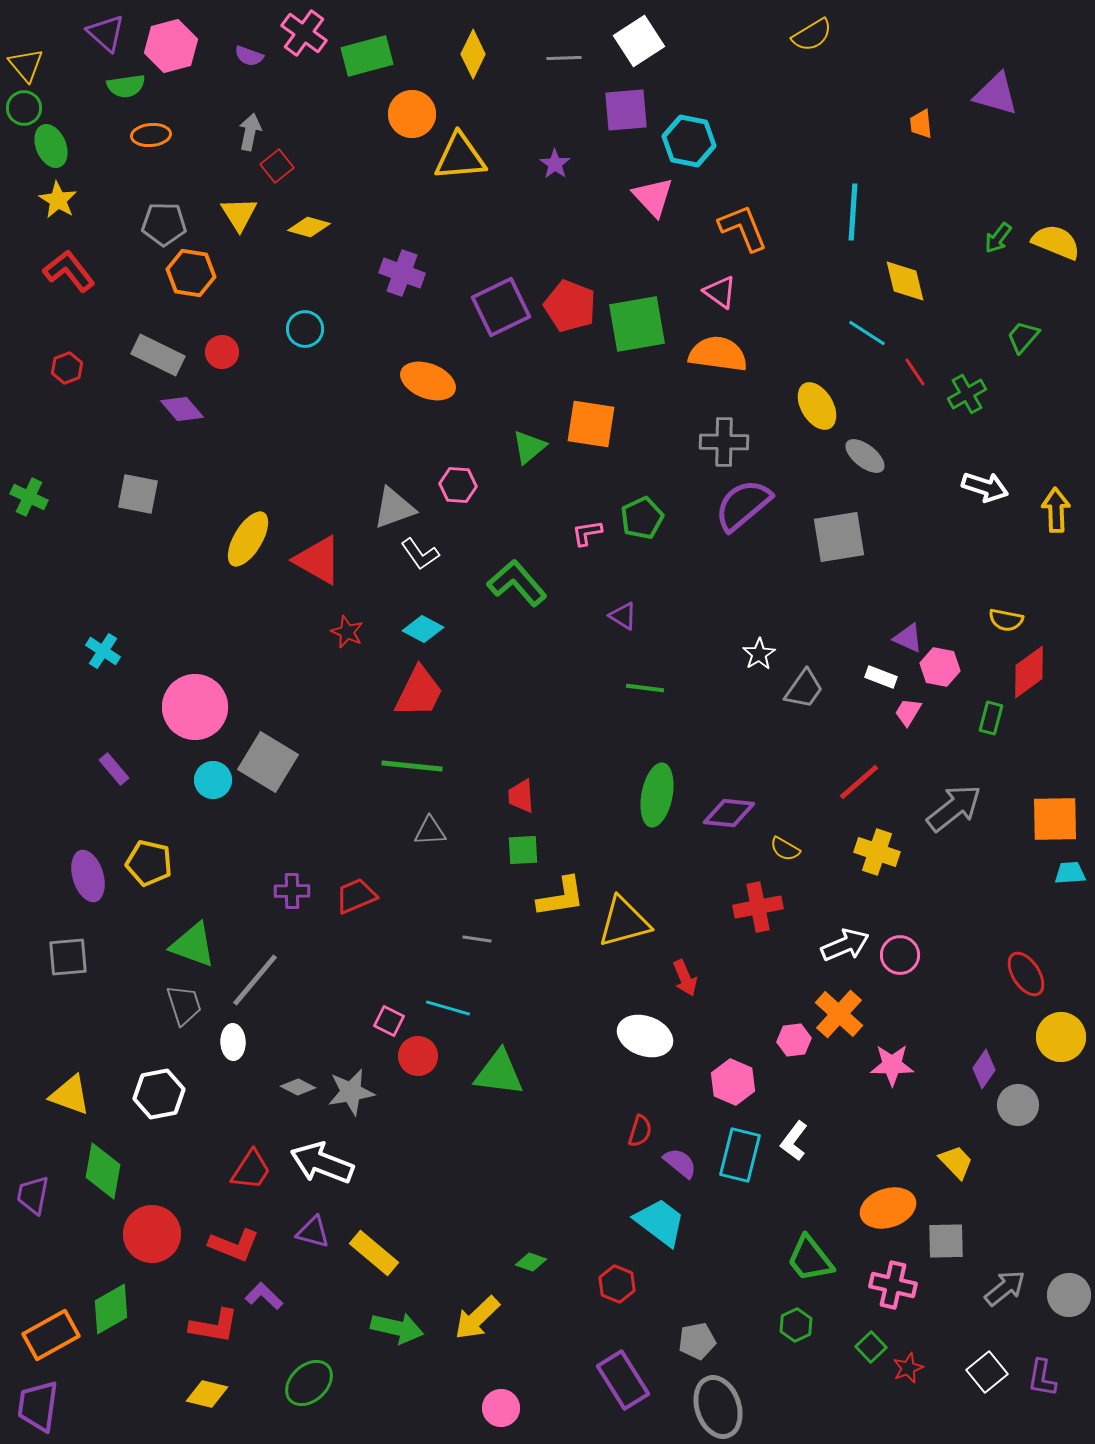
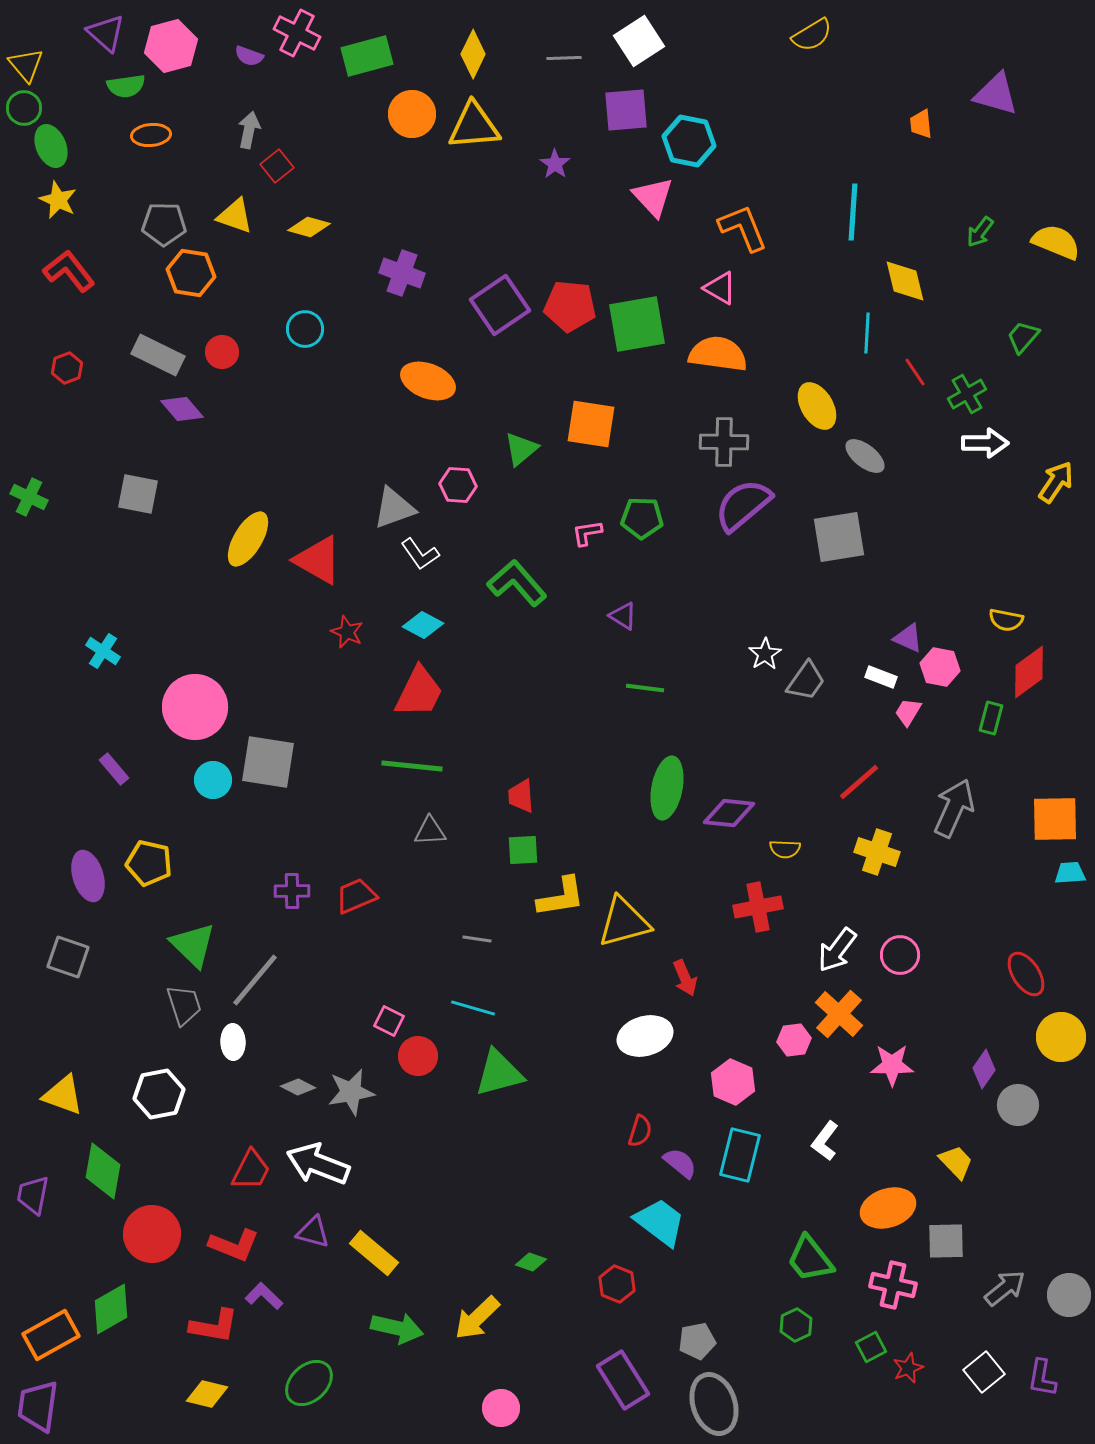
pink cross at (304, 33): moved 7 px left; rotated 9 degrees counterclockwise
gray arrow at (250, 132): moved 1 px left, 2 px up
yellow triangle at (460, 157): moved 14 px right, 31 px up
yellow star at (58, 200): rotated 6 degrees counterclockwise
yellow triangle at (239, 214): moved 4 px left, 2 px down; rotated 39 degrees counterclockwise
green arrow at (998, 238): moved 18 px left, 6 px up
pink triangle at (720, 292): moved 4 px up; rotated 6 degrees counterclockwise
red pentagon at (570, 306): rotated 15 degrees counterclockwise
purple square at (501, 307): moved 1 px left, 2 px up; rotated 8 degrees counterclockwise
cyan line at (867, 333): rotated 60 degrees clockwise
green triangle at (529, 447): moved 8 px left, 2 px down
white arrow at (985, 487): moved 44 px up; rotated 18 degrees counterclockwise
yellow arrow at (1056, 510): moved 28 px up; rotated 36 degrees clockwise
green pentagon at (642, 518): rotated 27 degrees clockwise
cyan diamond at (423, 629): moved 4 px up
white star at (759, 654): moved 6 px right
gray trapezoid at (804, 689): moved 2 px right, 8 px up
gray square at (268, 762): rotated 22 degrees counterclockwise
green ellipse at (657, 795): moved 10 px right, 7 px up
gray arrow at (954, 808): rotated 28 degrees counterclockwise
yellow semicircle at (785, 849): rotated 28 degrees counterclockwise
green triangle at (193, 945): rotated 24 degrees clockwise
white arrow at (845, 945): moved 8 px left, 5 px down; rotated 150 degrees clockwise
gray square at (68, 957): rotated 24 degrees clockwise
cyan line at (448, 1008): moved 25 px right
white ellipse at (645, 1036): rotated 36 degrees counterclockwise
green triangle at (499, 1073): rotated 22 degrees counterclockwise
yellow triangle at (70, 1095): moved 7 px left
white L-shape at (794, 1141): moved 31 px right
white arrow at (322, 1163): moved 4 px left, 1 px down
red trapezoid at (251, 1170): rotated 6 degrees counterclockwise
green square at (871, 1347): rotated 16 degrees clockwise
white square at (987, 1372): moved 3 px left
gray ellipse at (718, 1407): moved 4 px left, 3 px up
